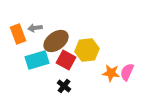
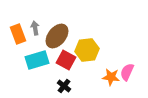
gray arrow: rotated 88 degrees clockwise
brown ellipse: moved 1 px right, 5 px up; rotated 15 degrees counterclockwise
orange star: moved 4 px down
